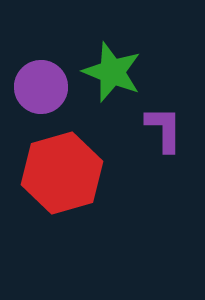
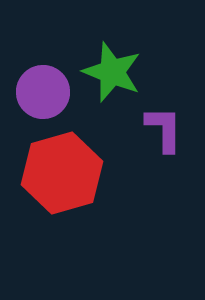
purple circle: moved 2 px right, 5 px down
